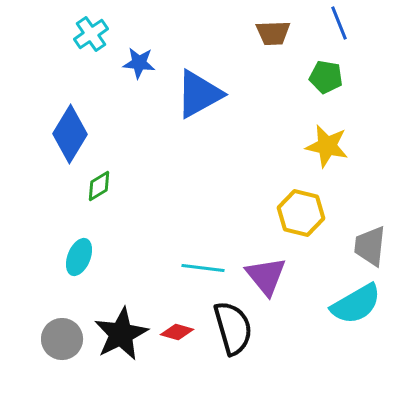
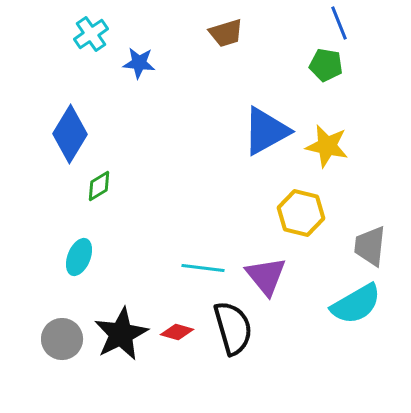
brown trapezoid: moved 47 px left; rotated 15 degrees counterclockwise
green pentagon: moved 12 px up
blue triangle: moved 67 px right, 37 px down
